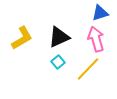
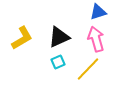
blue triangle: moved 2 px left, 1 px up
cyan square: rotated 16 degrees clockwise
